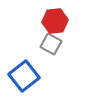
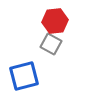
blue square: rotated 24 degrees clockwise
